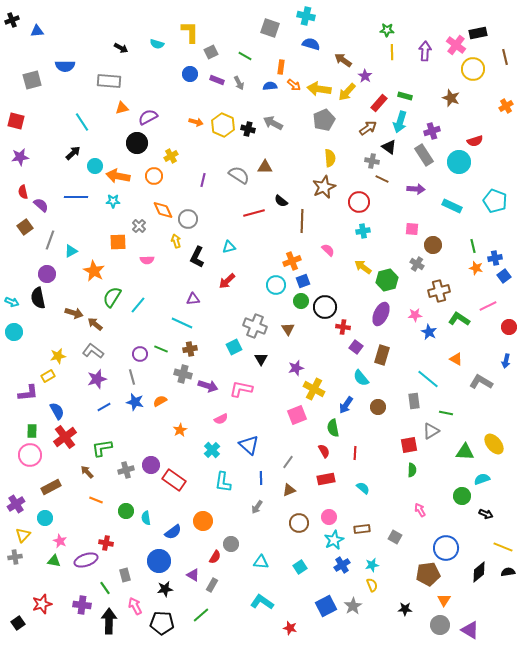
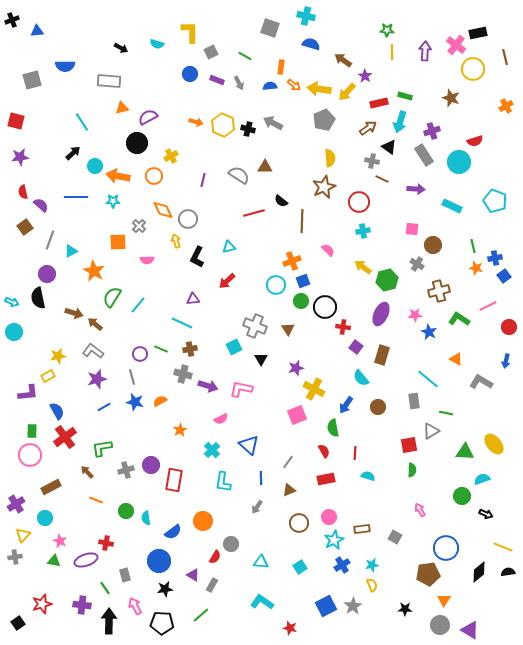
red rectangle at (379, 103): rotated 36 degrees clockwise
red rectangle at (174, 480): rotated 65 degrees clockwise
cyan semicircle at (363, 488): moved 5 px right, 12 px up; rotated 24 degrees counterclockwise
